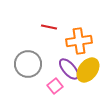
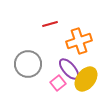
red line: moved 1 px right, 3 px up; rotated 28 degrees counterclockwise
orange cross: rotated 10 degrees counterclockwise
yellow ellipse: moved 2 px left, 9 px down
pink square: moved 3 px right, 3 px up
